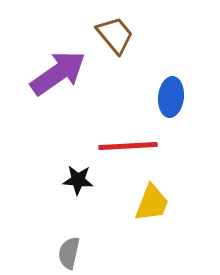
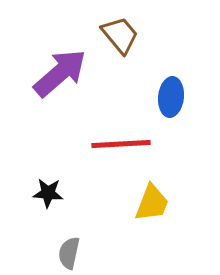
brown trapezoid: moved 5 px right
purple arrow: moved 2 px right; rotated 6 degrees counterclockwise
red line: moved 7 px left, 2 px up
black star: moved 30 px left, 13 px down
